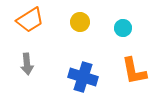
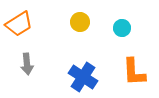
orange trapezoid: moved 11 px left, 4 px down
cyan circle: moved 1 px left
orange L-shape: moved 1 px down; rotated 8 degrees clockwise
blue cross: rotated 16 degrees clockwise
